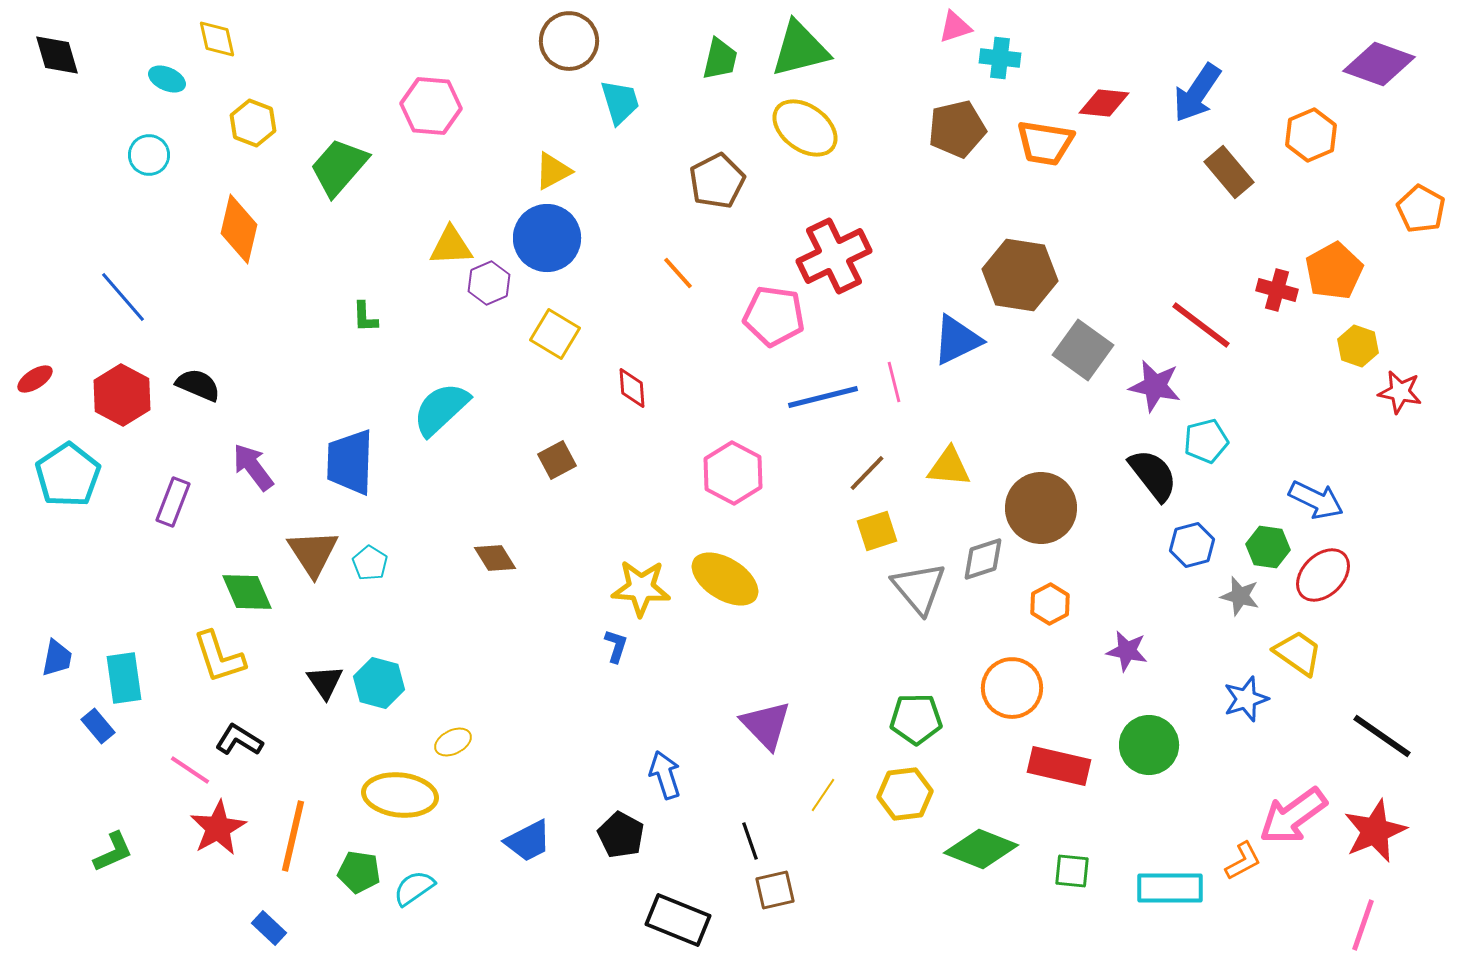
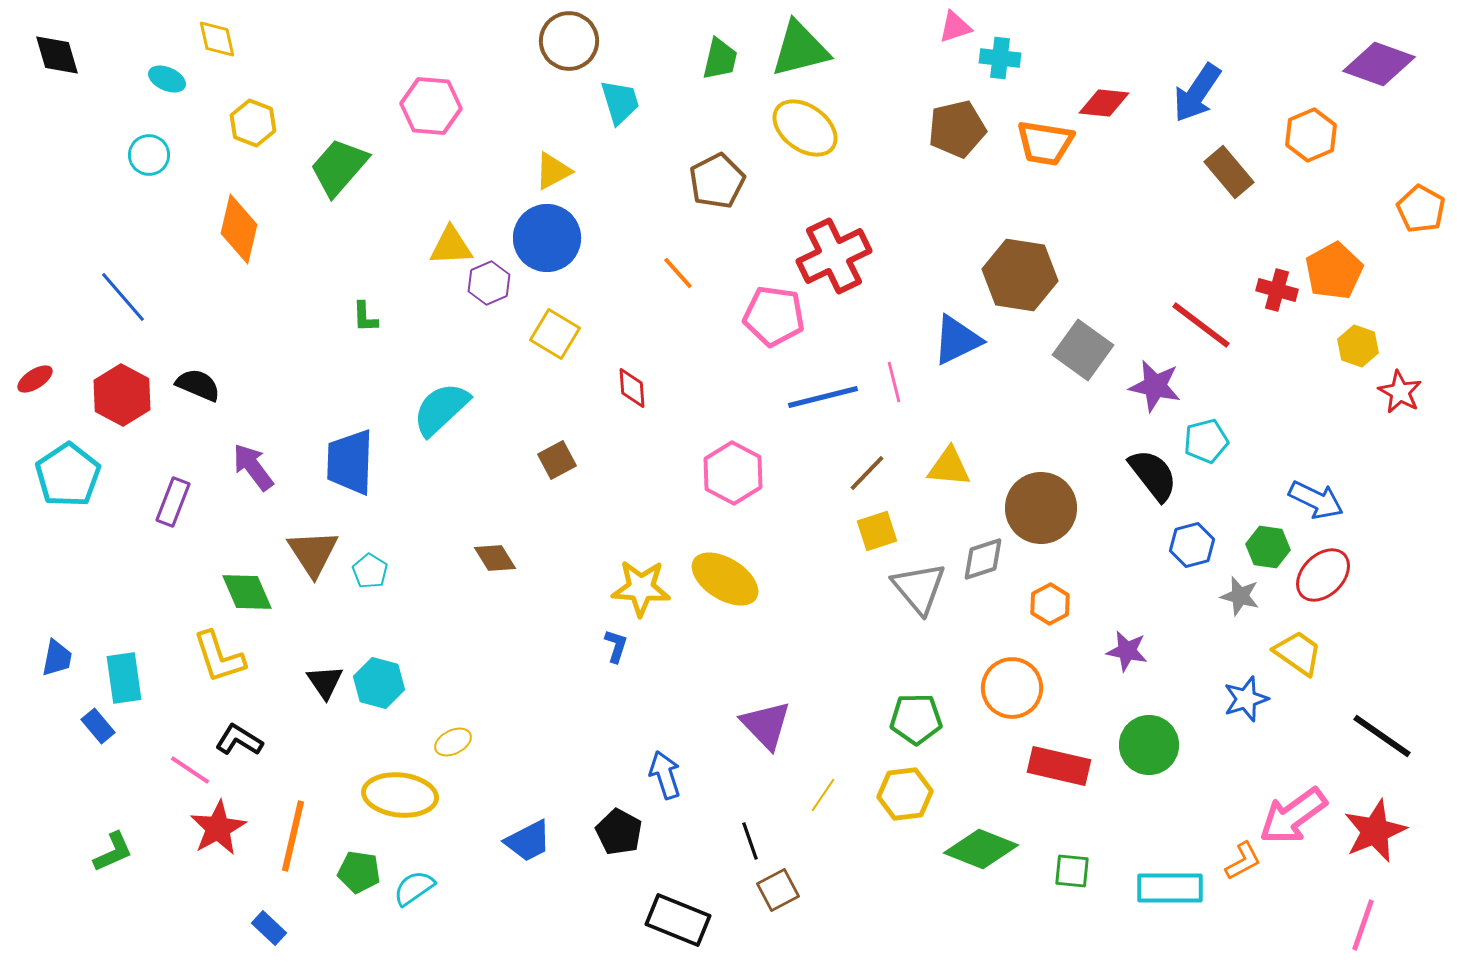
red star at (1400, 392): rotated 18 degrees clockwise
cyan pentagon at (370, 563): moved 8 px down
black pentagon at (621, 835): moved 2 px left, 3 px up
brown square at (775, 890): moved 3 px right; rotated 15 degrees counterclockwise
